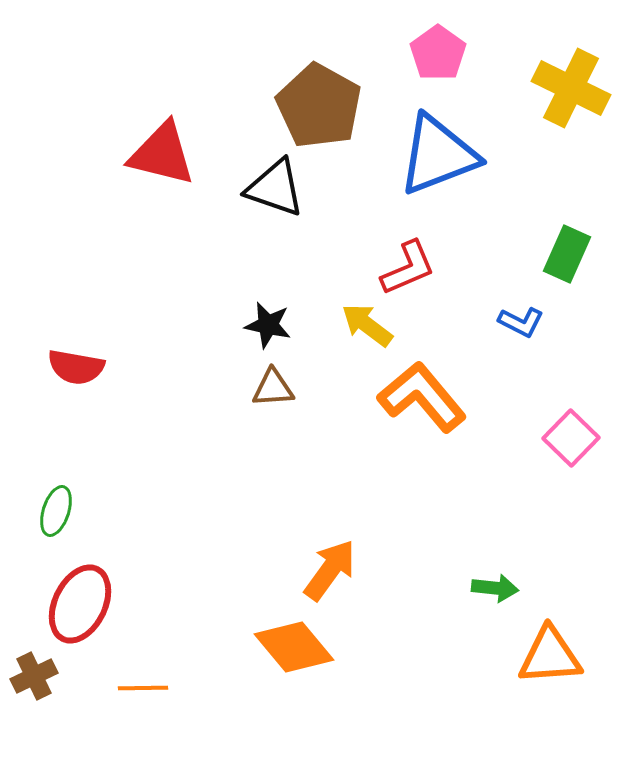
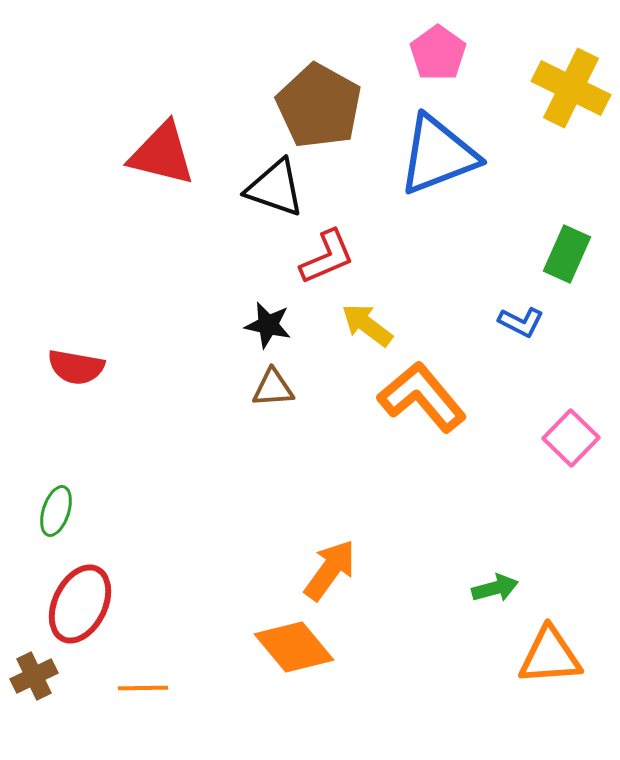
red L-shape: moved 81 px left, 11 px up
green arrow: rotated 21 degrees counterclockwise
